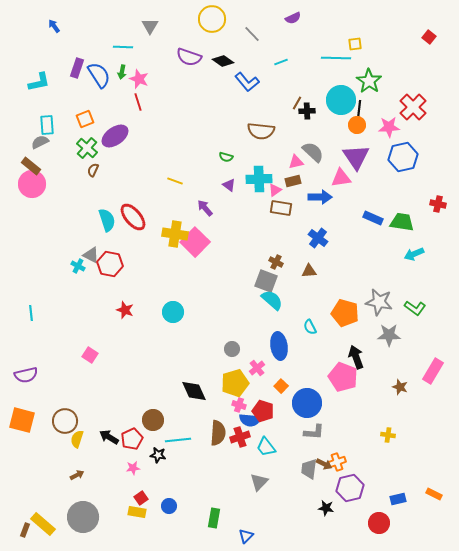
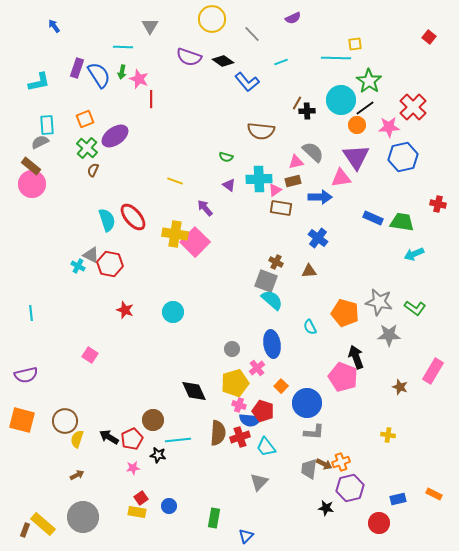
red line at (138, 102): moved 13 px right, 3 px up; rotated 18 degrees clockwise
black line at (359, 110): moved 6 px right, 2 px up; rotated 48 degrees clockwise
blue ellipse at (279, 346): moved 7 px left, 2 px up
orange cross at (337, 462): moved 4 px right
